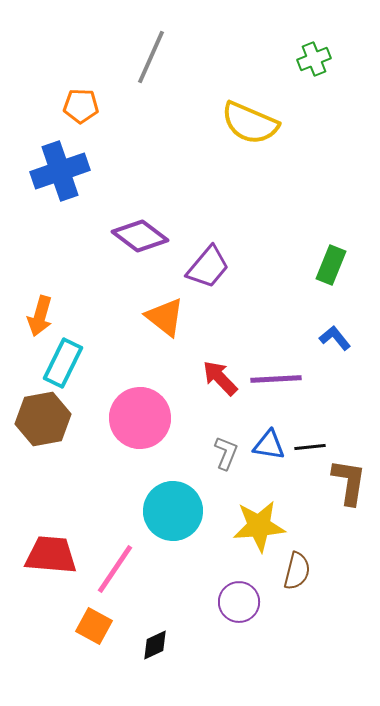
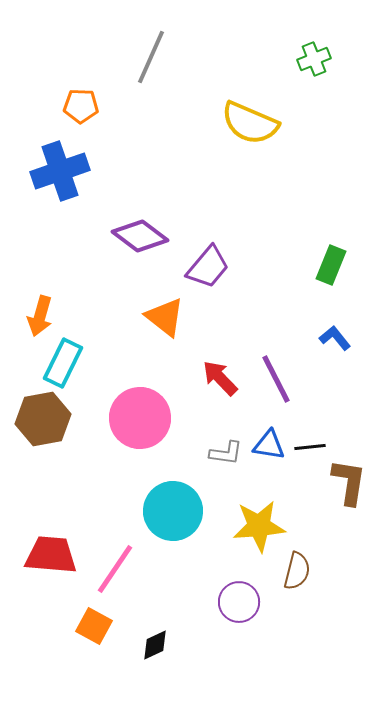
purple line: rotated 66 degrees clockwise
gray L-shape: rotated 76 degrees clockwise
